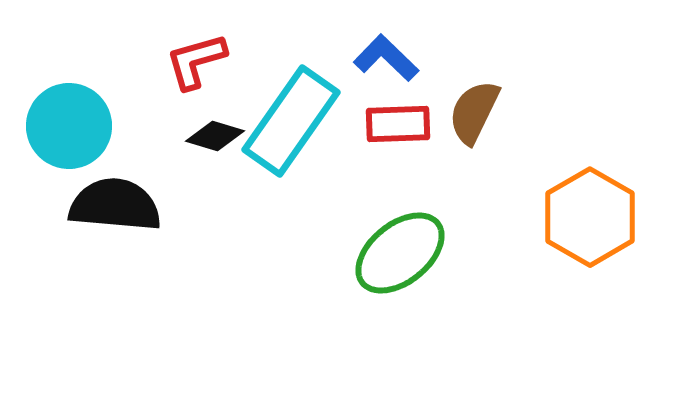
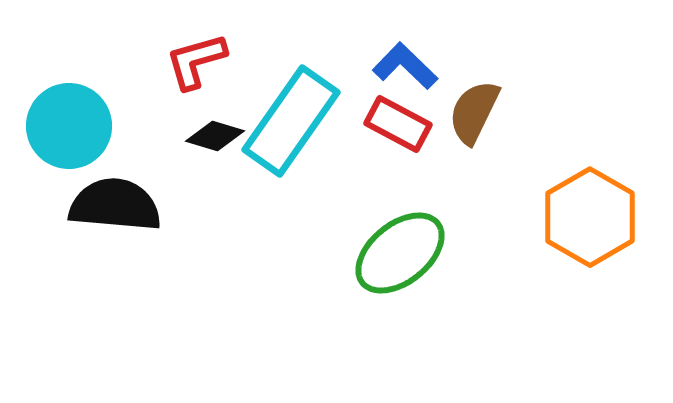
blue L-shape: moved 19 px right, 8 px down
red rectangle: rotated 30 degrees clockwise
